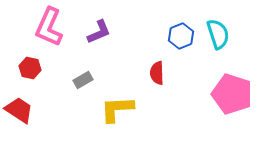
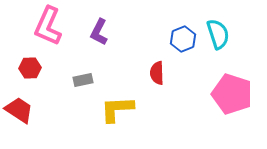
pink L-shape: moved 1 px left, 1 px up
purple L-shape: rotated 140 degrees clockwise
blue hexagon: moved 2 px right, 3 px down
red hexagon: rotated 15 degrees counterclockwise
gray rectangle: rotated 18 degrees clockwise
